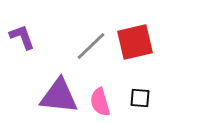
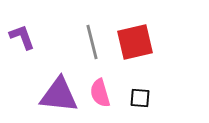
gray line: moved 1 px right, 4 px up; rotated 60 degrees counterclockwise
purple triangle: moved 1 px up
pink semicircle: moved 9 px up
